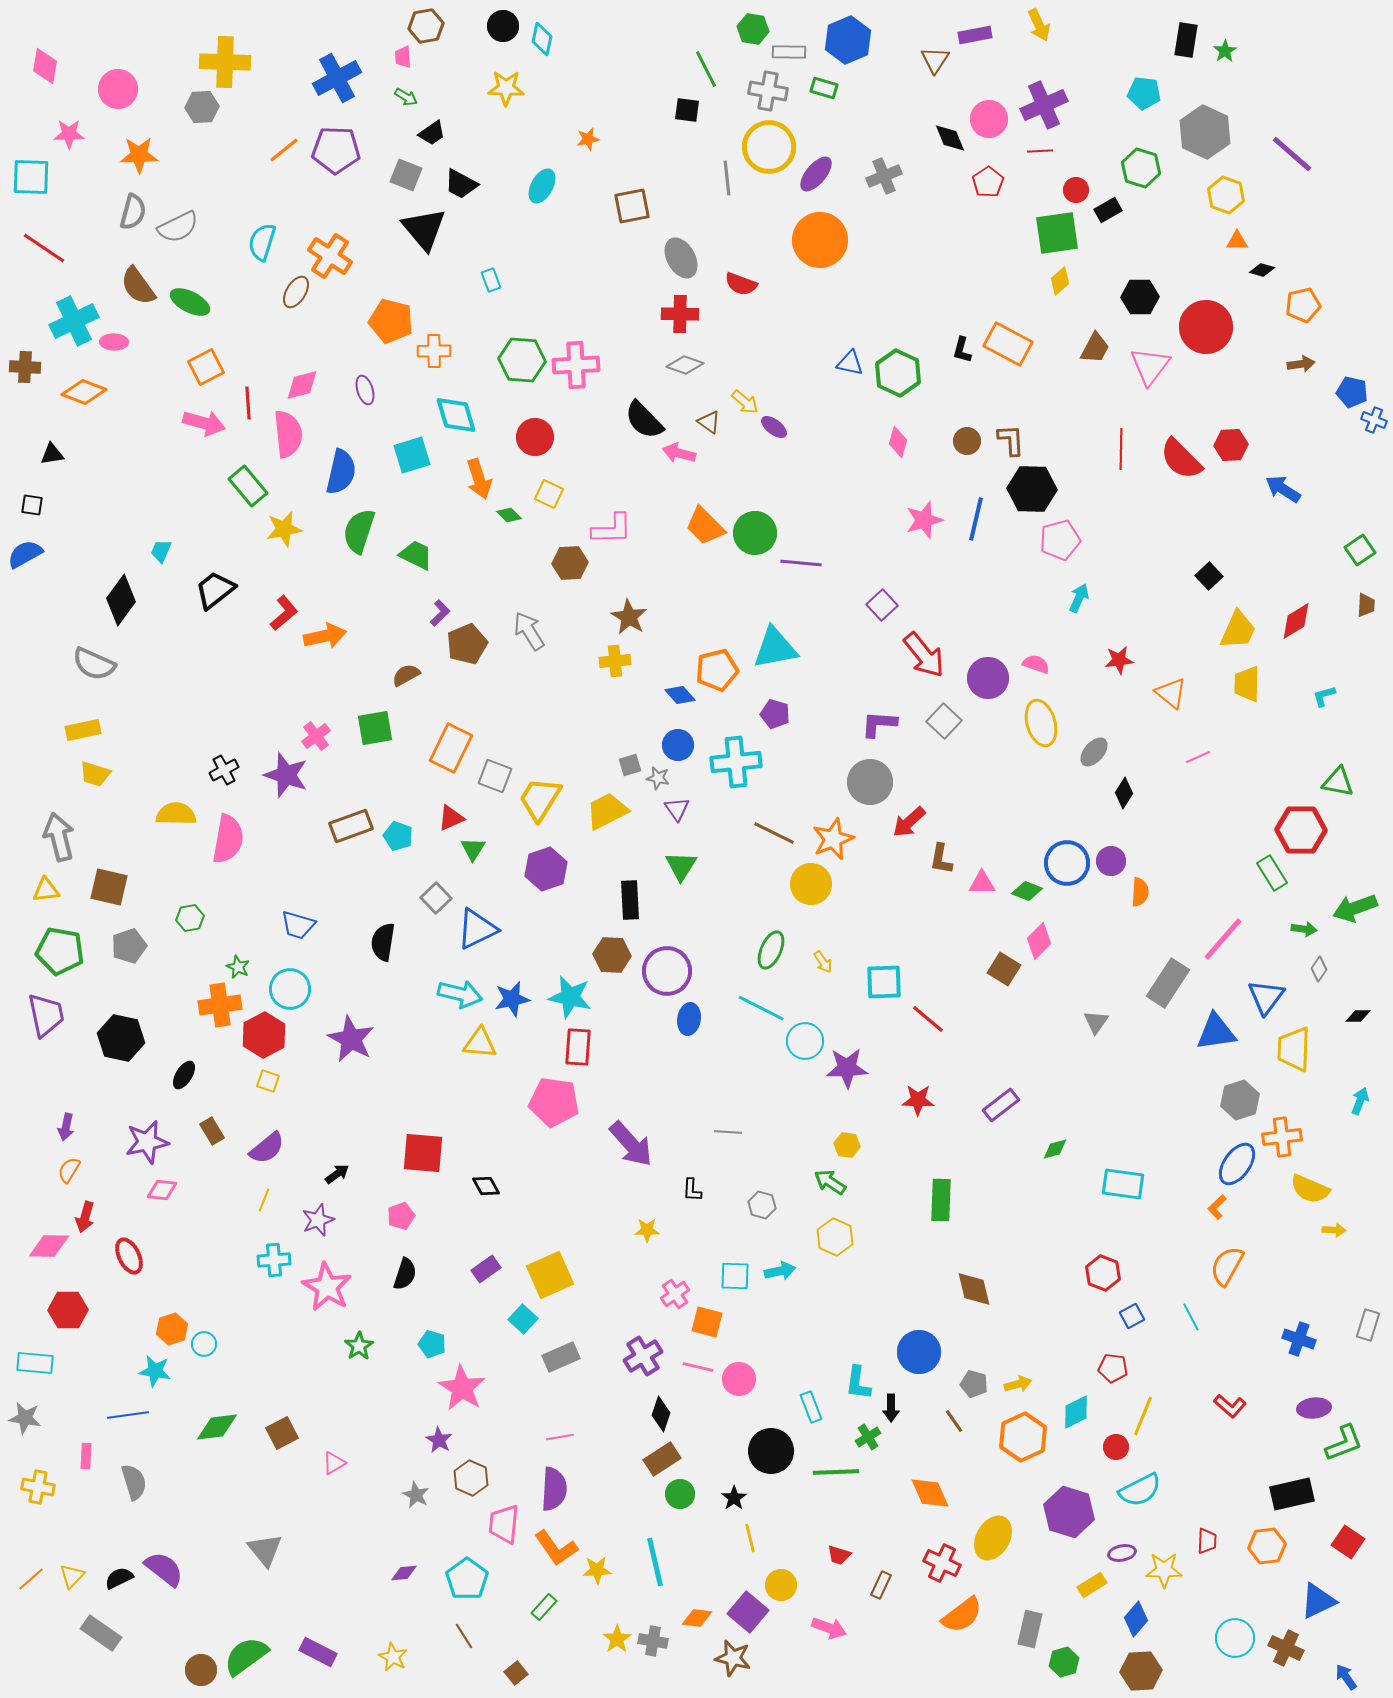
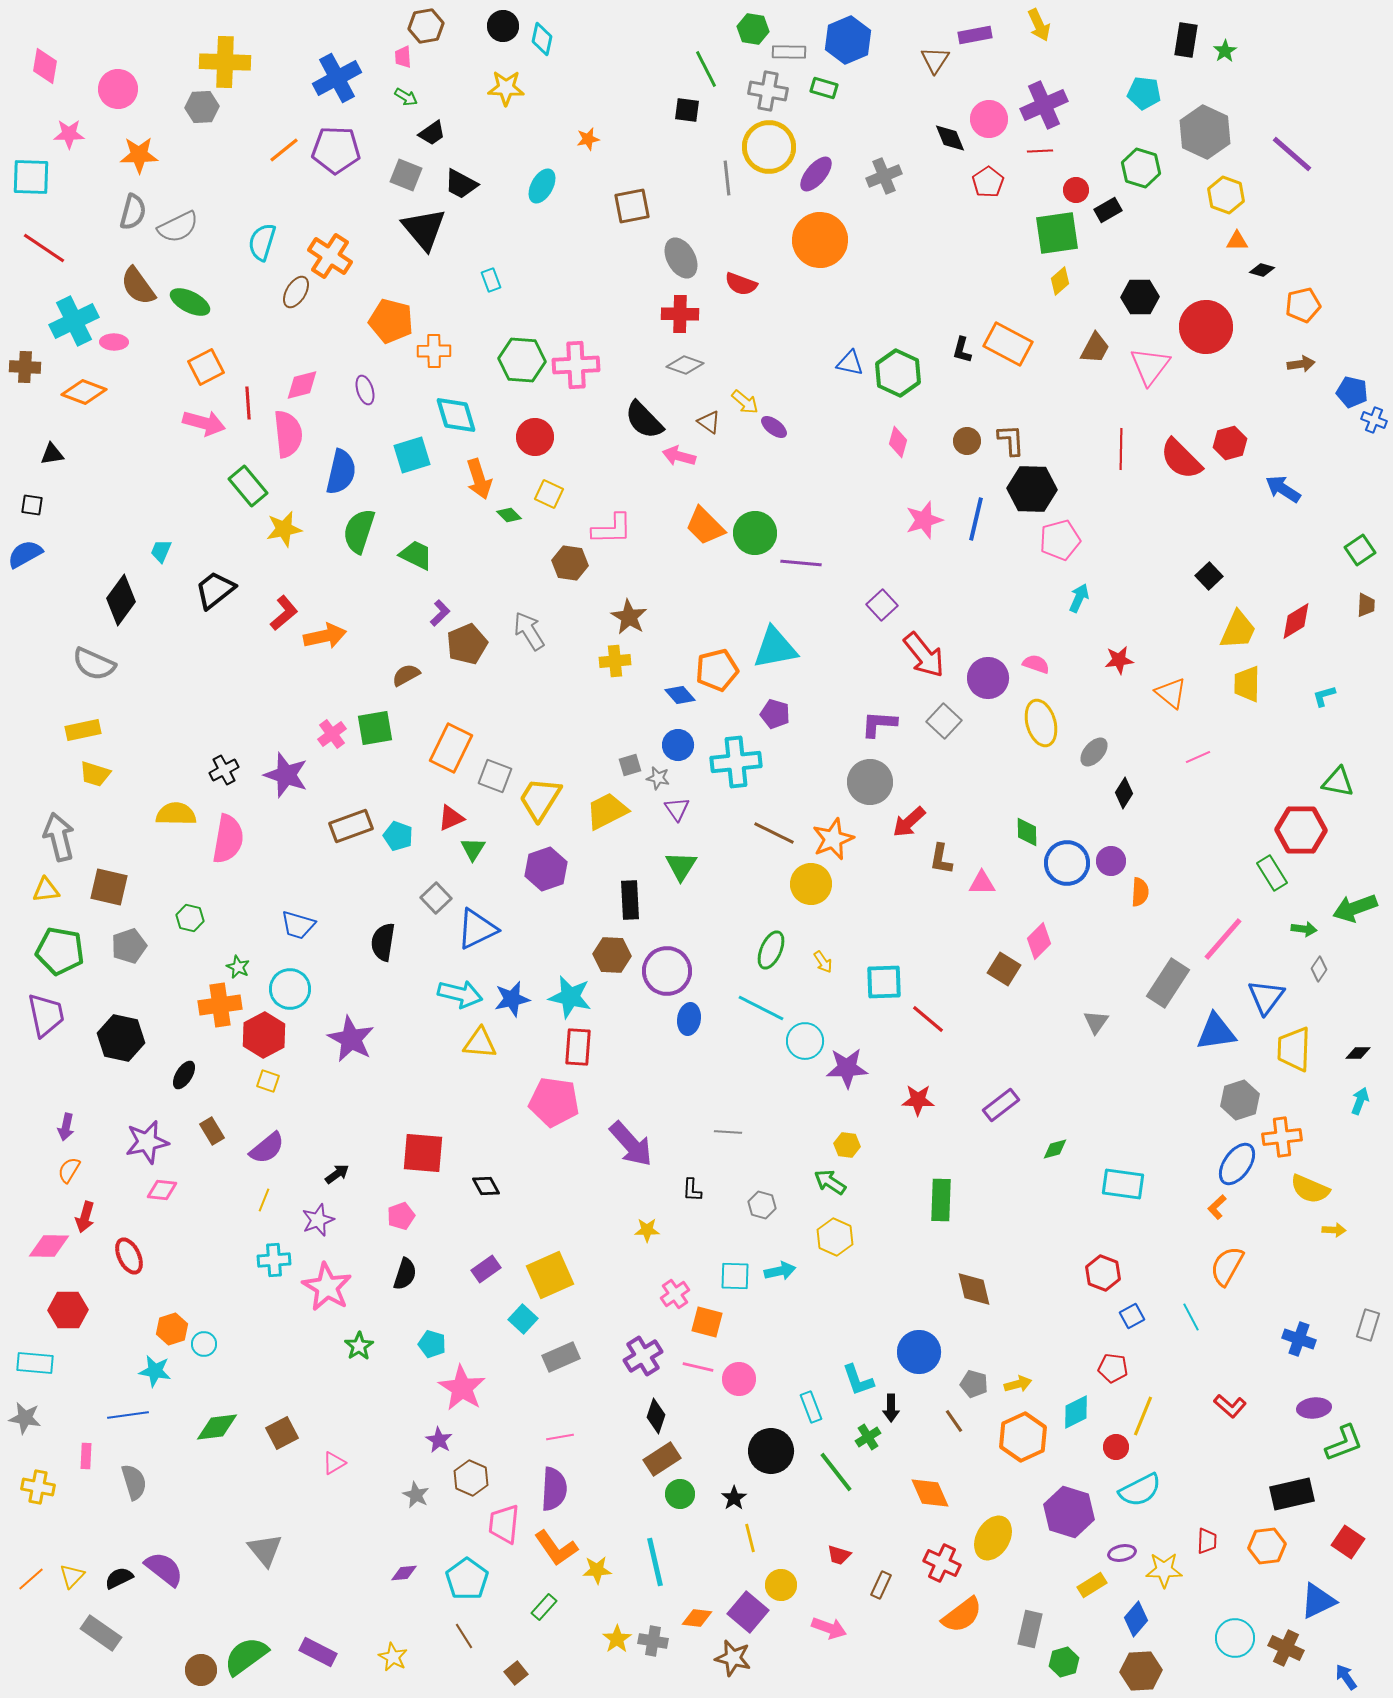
red hexagon at (1231, 445): moved 1 px left, 2 px up; rotated 12 degrees counterclockwise
pink arrow at (679, 453): moved 3 px down
brown hexagon at (570, 563): rotated 12 degrees clockwise
pink cross at (316, 736): moved 16 px right, 2 px up
green diamond at (1027, 891): moved 59 px up; rotated 68 degrees clockwise
green hexagon at (190, 918): rotated 24 degrees clockwise
black diamond at (1358, 1016): moved 37 px down
cyan L-shape at (858, 1383): moved 3 px up; rotated 27 degrees counterclockwise
black diamond at (661, 1414): moved 5 px left, 2 px down
green line at (836, 1472): rotated 54 degrees clockwise
